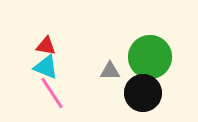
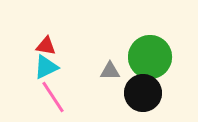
cyan triangle: rotated 48 degrees counterclockwise
pink line: moved 1 px right, 4 px down
